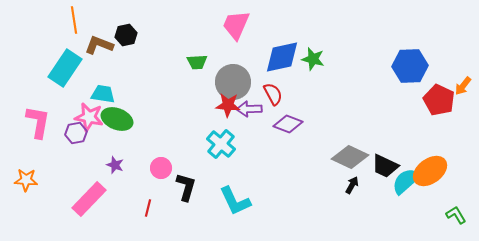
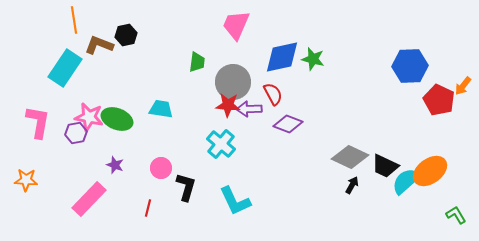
green trapezoid: rotated 80 degrees counterclockwise
cyan trapezoid: moved 58 px right, 15 px down
